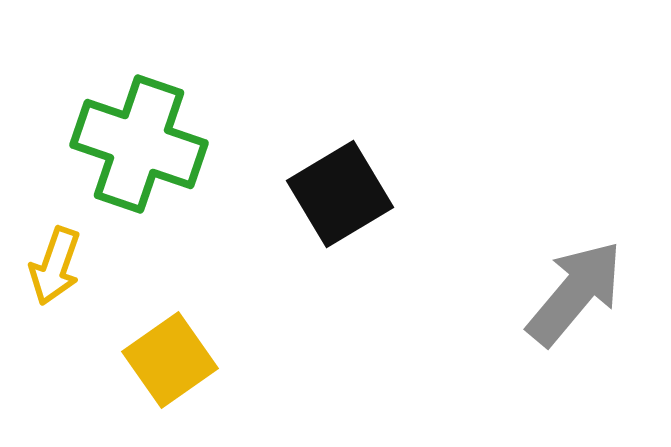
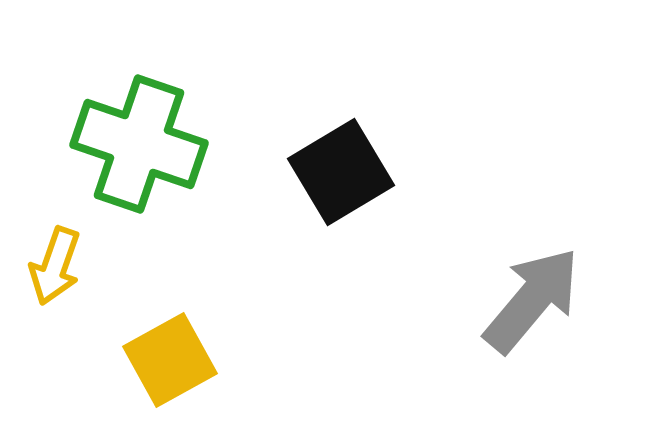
black square: moved 1 px right, 22 px up
gray arrow: moved 43 px left, 7 px down
yellow square: rotated 6 degrees clockwise
